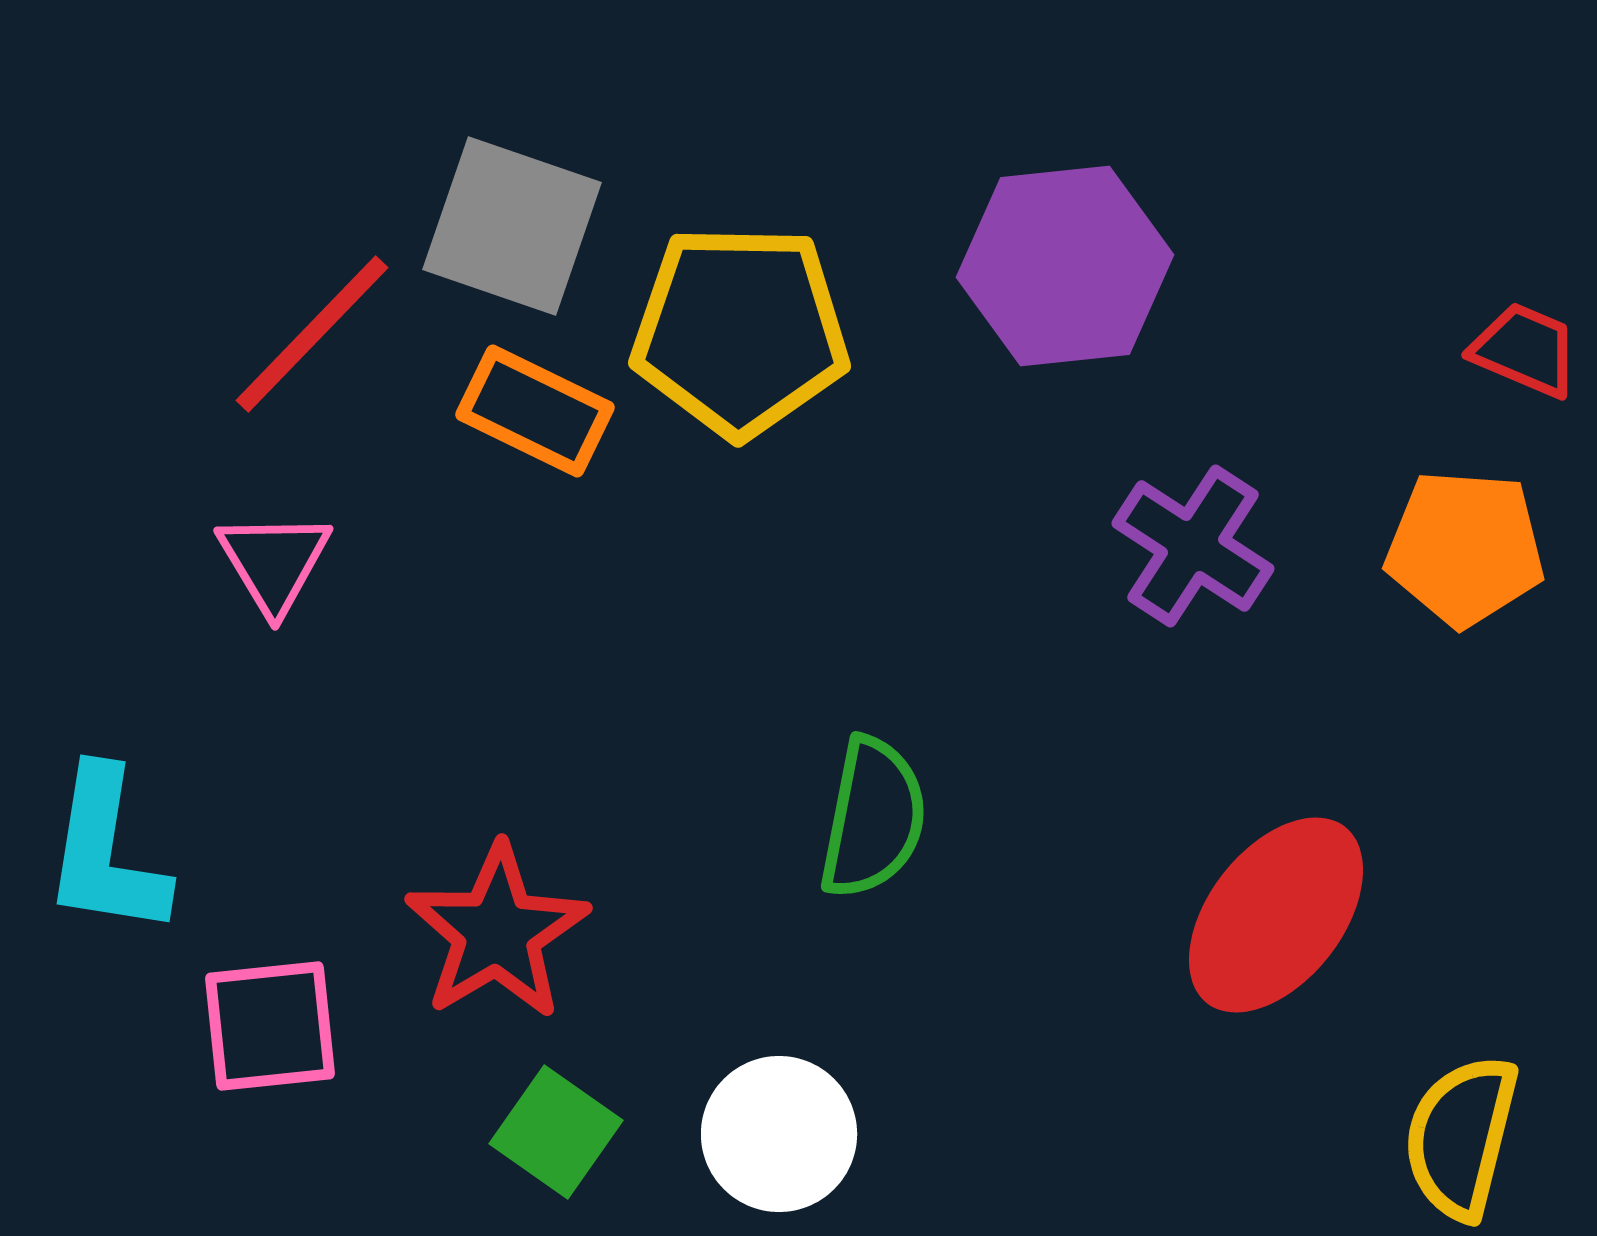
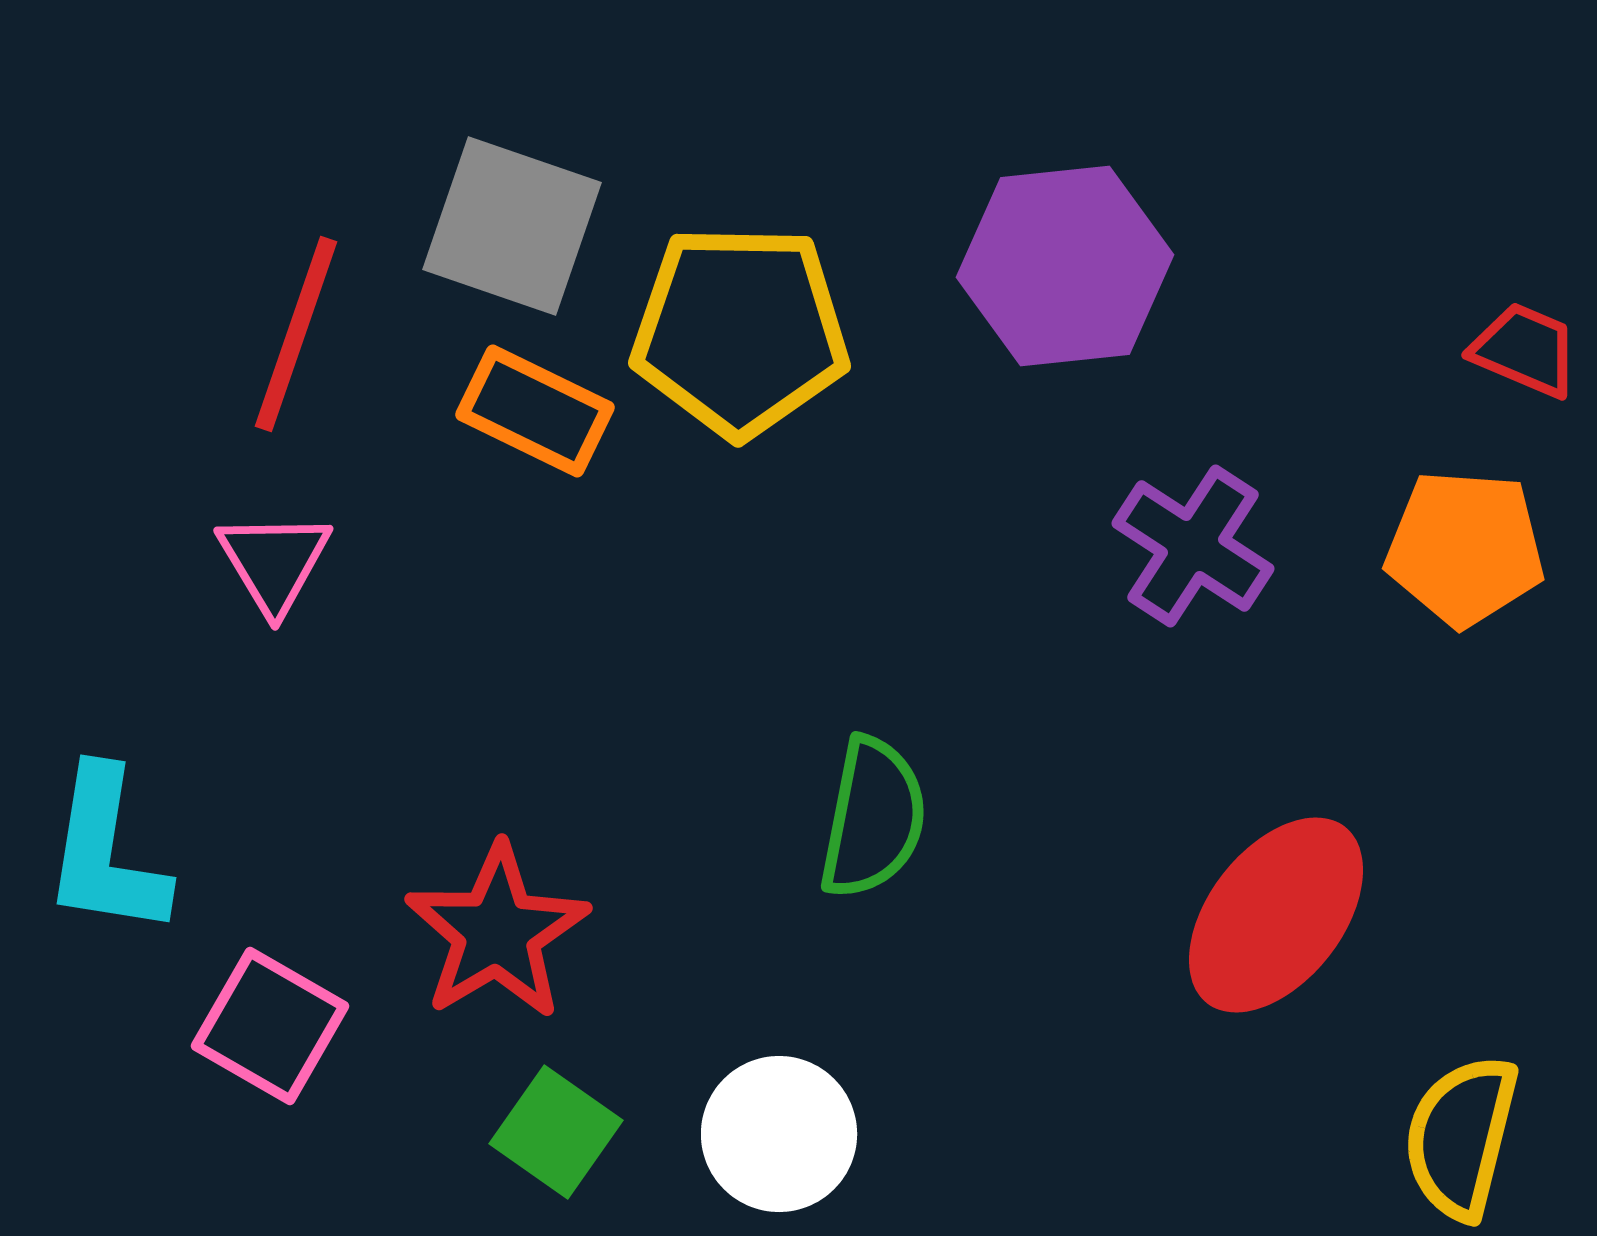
red line: moved 16 px left; rotated 25 degrees counterclockwise
pink square: rotated 36 degrees clockwise
